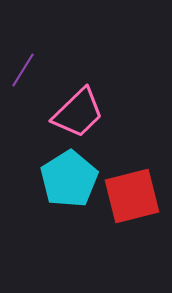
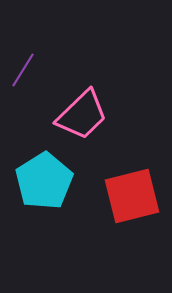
pink trapezoid: moved 4 px right, 2 px down
cyan pentagon: moved 25 px left, 2 px down
